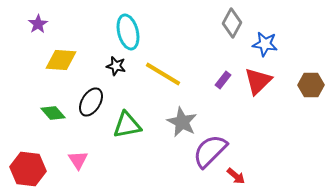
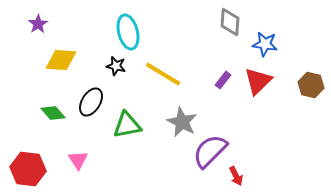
gray diamond: moved 2 px left, 1 px up; rotated 24 degrees counterclockwise
brown hexagon: rotated 15 degrees clockwise
red arrow: rotated 24 degrees clockwise
